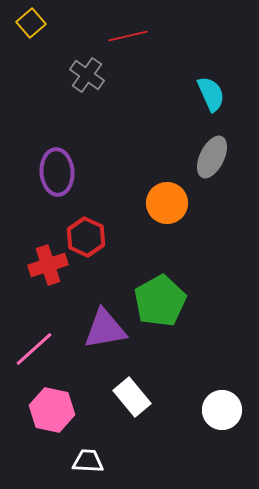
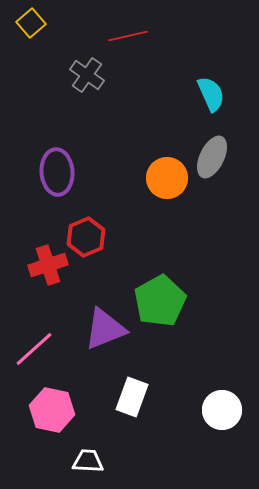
orange circle: moved 25 px up
red hexagon: rotated 12 degrees clockwise
purple triangle: rotated 12 degrees counterclockwise
white rectangle: rotated 60 degrees clockwise
